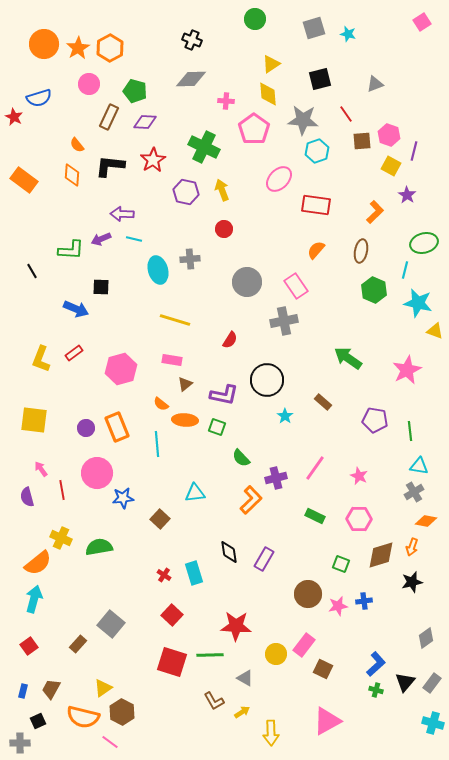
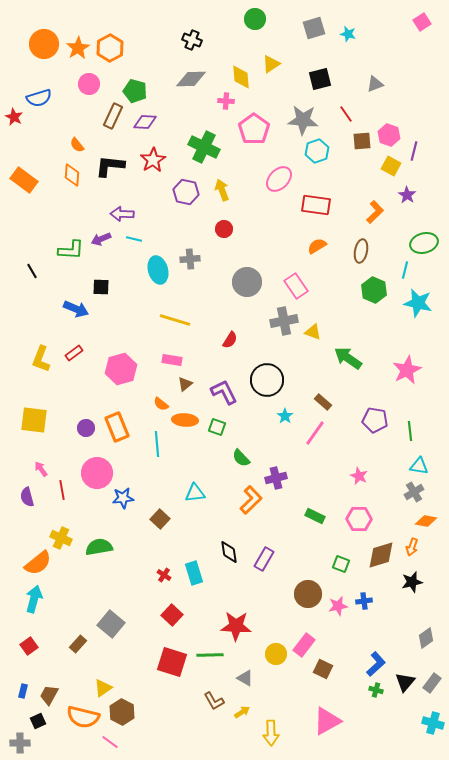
yellow diamond at (268, 94): moved 27 px left, 17 px up
brown rectangle at (109, 117): moved 4 px right, 1 px up
orange semicircle at (316, 250): moved 1 px right, 4 px up; rotated 18 degrees clockwise
yellow triangle at (435, 331): moved 122 px left, 1 px down
purple L-shape at (224, 395): moved 3 px up; rotated 128 degrees counterclockwise
pink line at (315, 468): moved 35 px up
brown trapezoid at (51, 689): moved 2 px left, 6 px down
